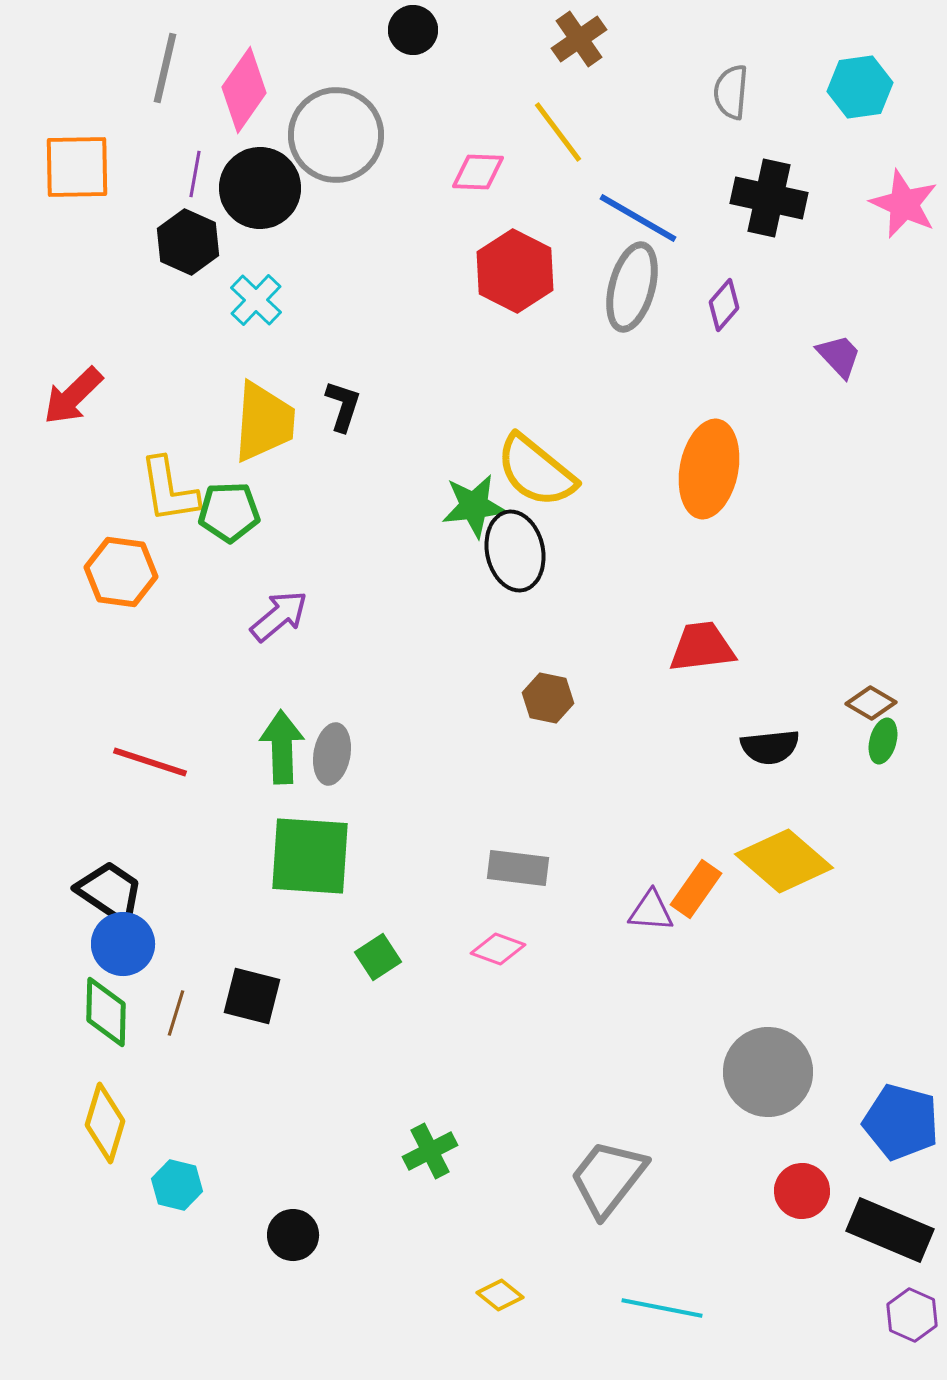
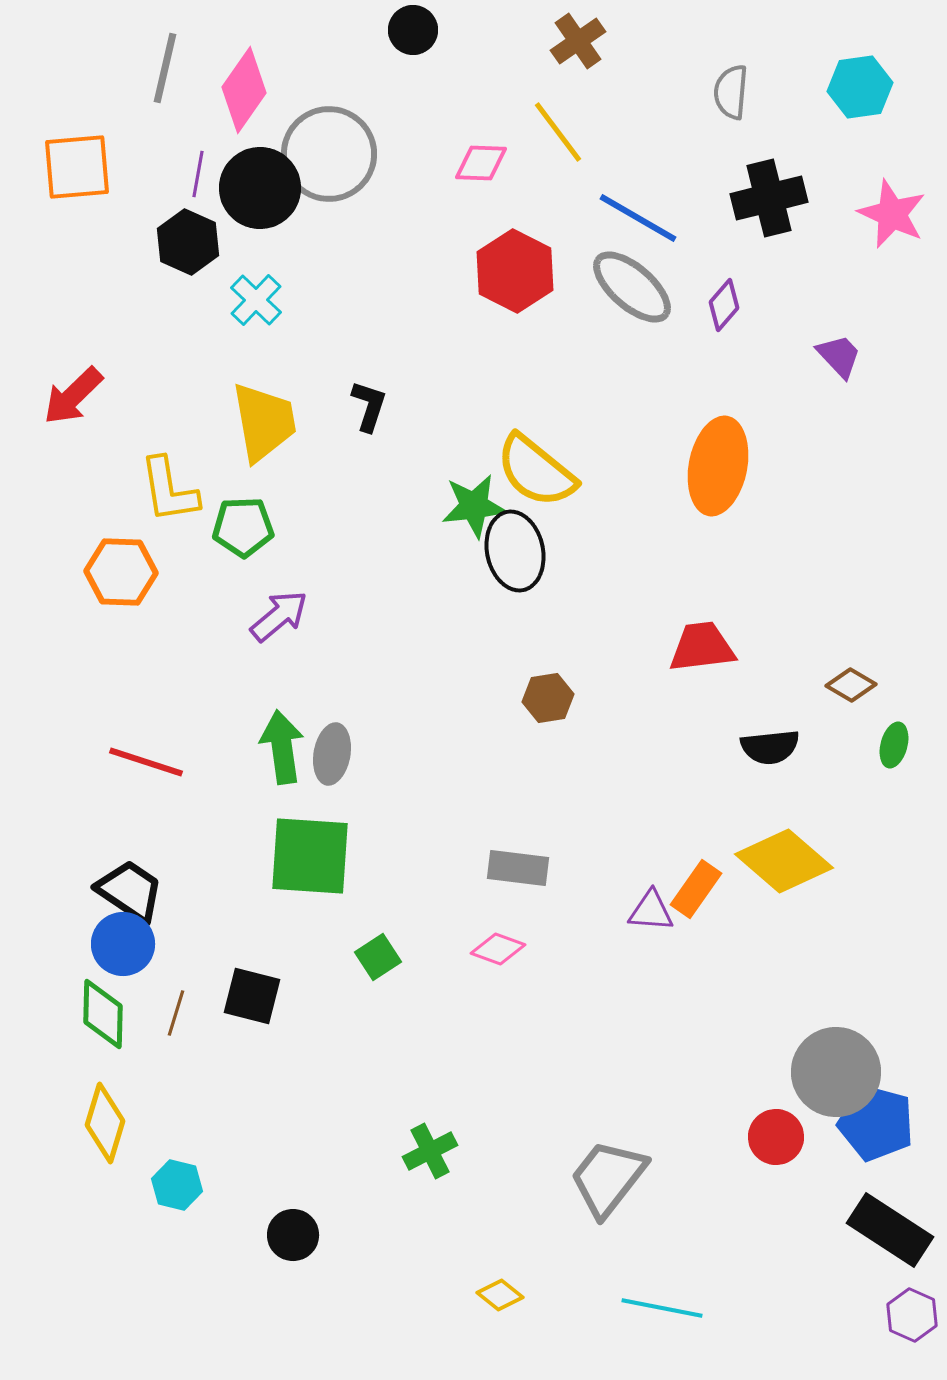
brown cross at (579, 39): moved 1 px left, 2 px down
gray circle at (336, 135): moved 7 px left, 19 px down
orange square at (77, 167): rotated 4 degrees counterclockwise
pink diamond at (478, 172): moved 3 px right, 9 px up
purple line at (195, 174): moved 3 px right
black cross at (769, 198): rotated 26 degrees counterclockwise
pink star at (904, 204): moved 12 px left, 10 px down
gray ellipse at (632, 287): rotated 64 degrees counterclockwise
black L-shape at (343, 406): moved 26 px right
yellow trapezoid at (264, 422): rotated 14 degrees counterclockwise
orange ellipse at (709, 469): moved 9 px right, 3 px up
green pentagon at (229, 512): moved 14 px right, 15 px down
orange hexagon at (121, 572): rotated 6 degrees counterclockwise
brown hexagon at (548, 698): rotated 21 degrees counterclockwise
brown diamond at (871, 703): moved 20 px left, 18 px up
green ellipse at (883, 741): moved 11 px right, 4 px down
green arrow at (282, 747): rotated 6 degrees counterclockwise
red line at (150, 762): moved 4 px left
black trapezoid at (110, 892): moved 20 px right, 1 px up
green diamond at (106, 1012): moved 3 px left, 2 px down
gray circle at (768, 1072): moved 68 px right
blue pentagon at (901, 1122): moved 25 px left, 1 px down
red circle at (802, 1191): moved 26 px left, 54 px up
black rectangle at (890, 1230): rotated 10 degrees clockwise
